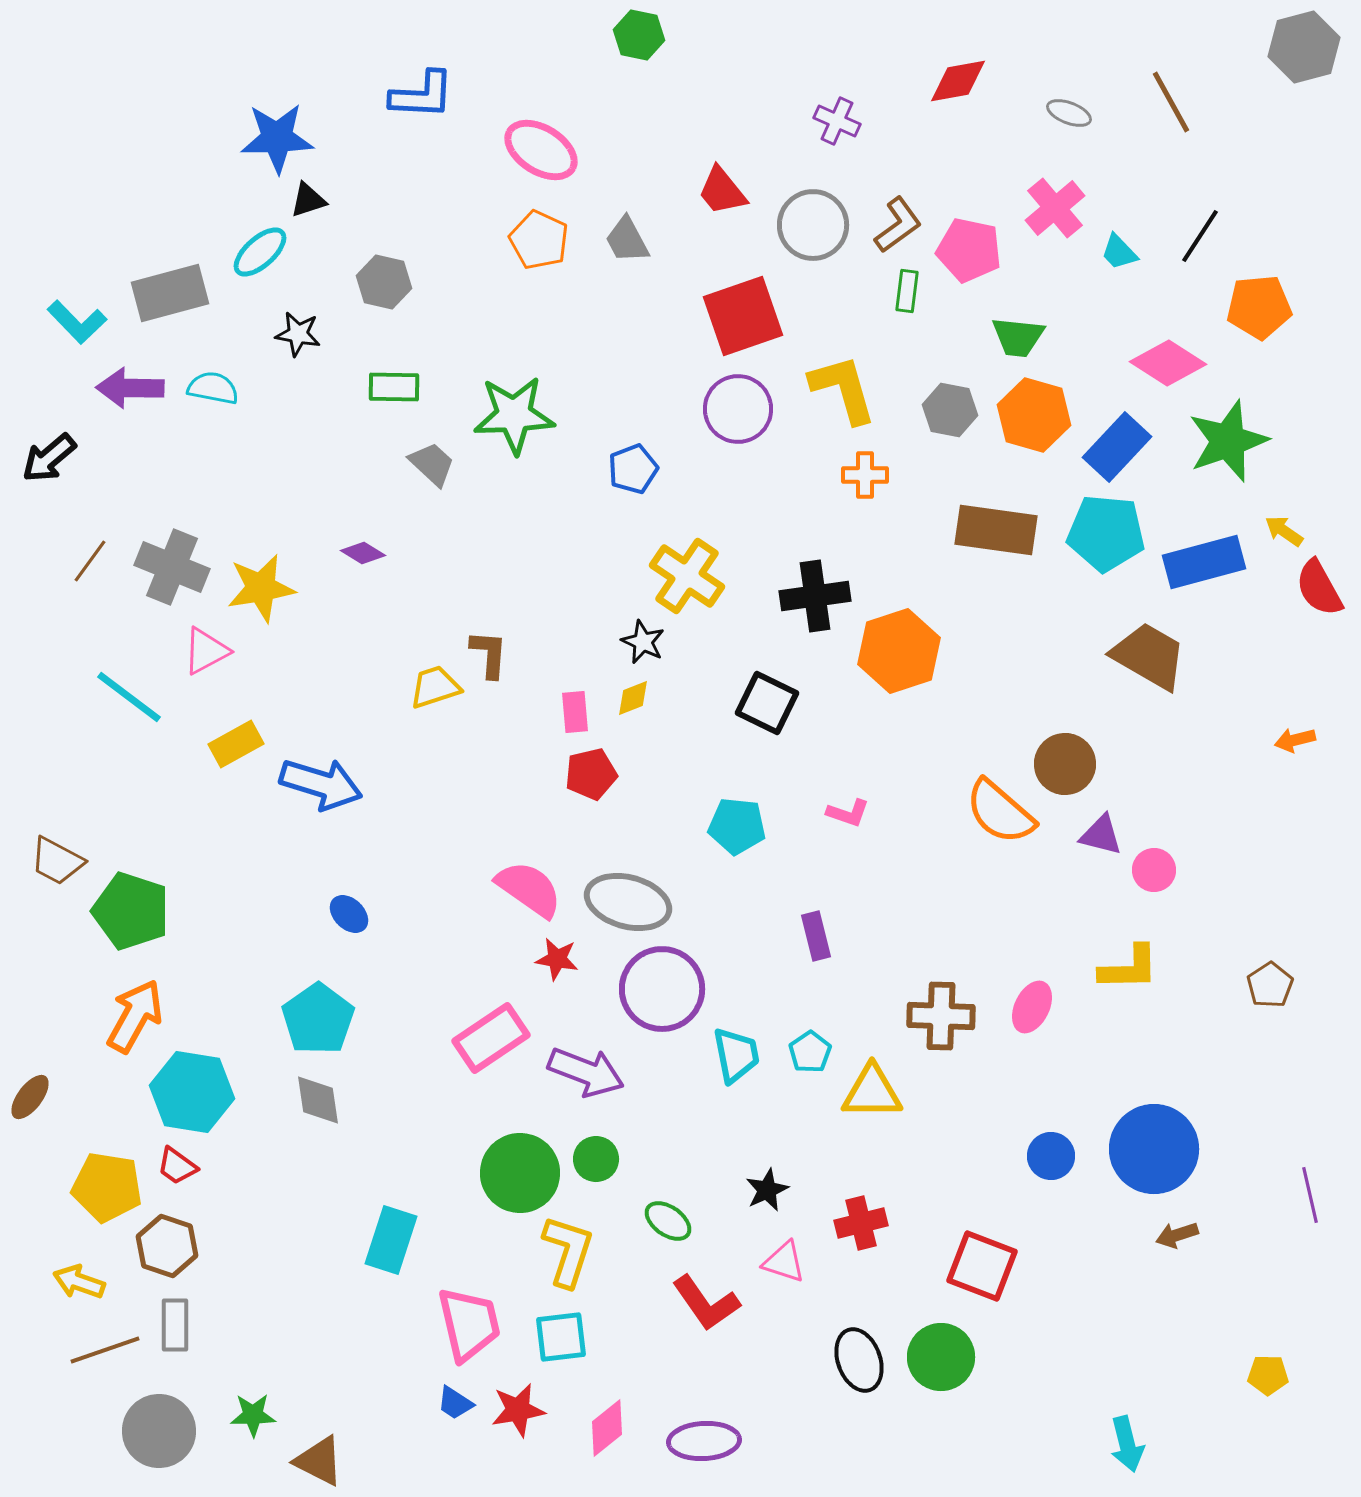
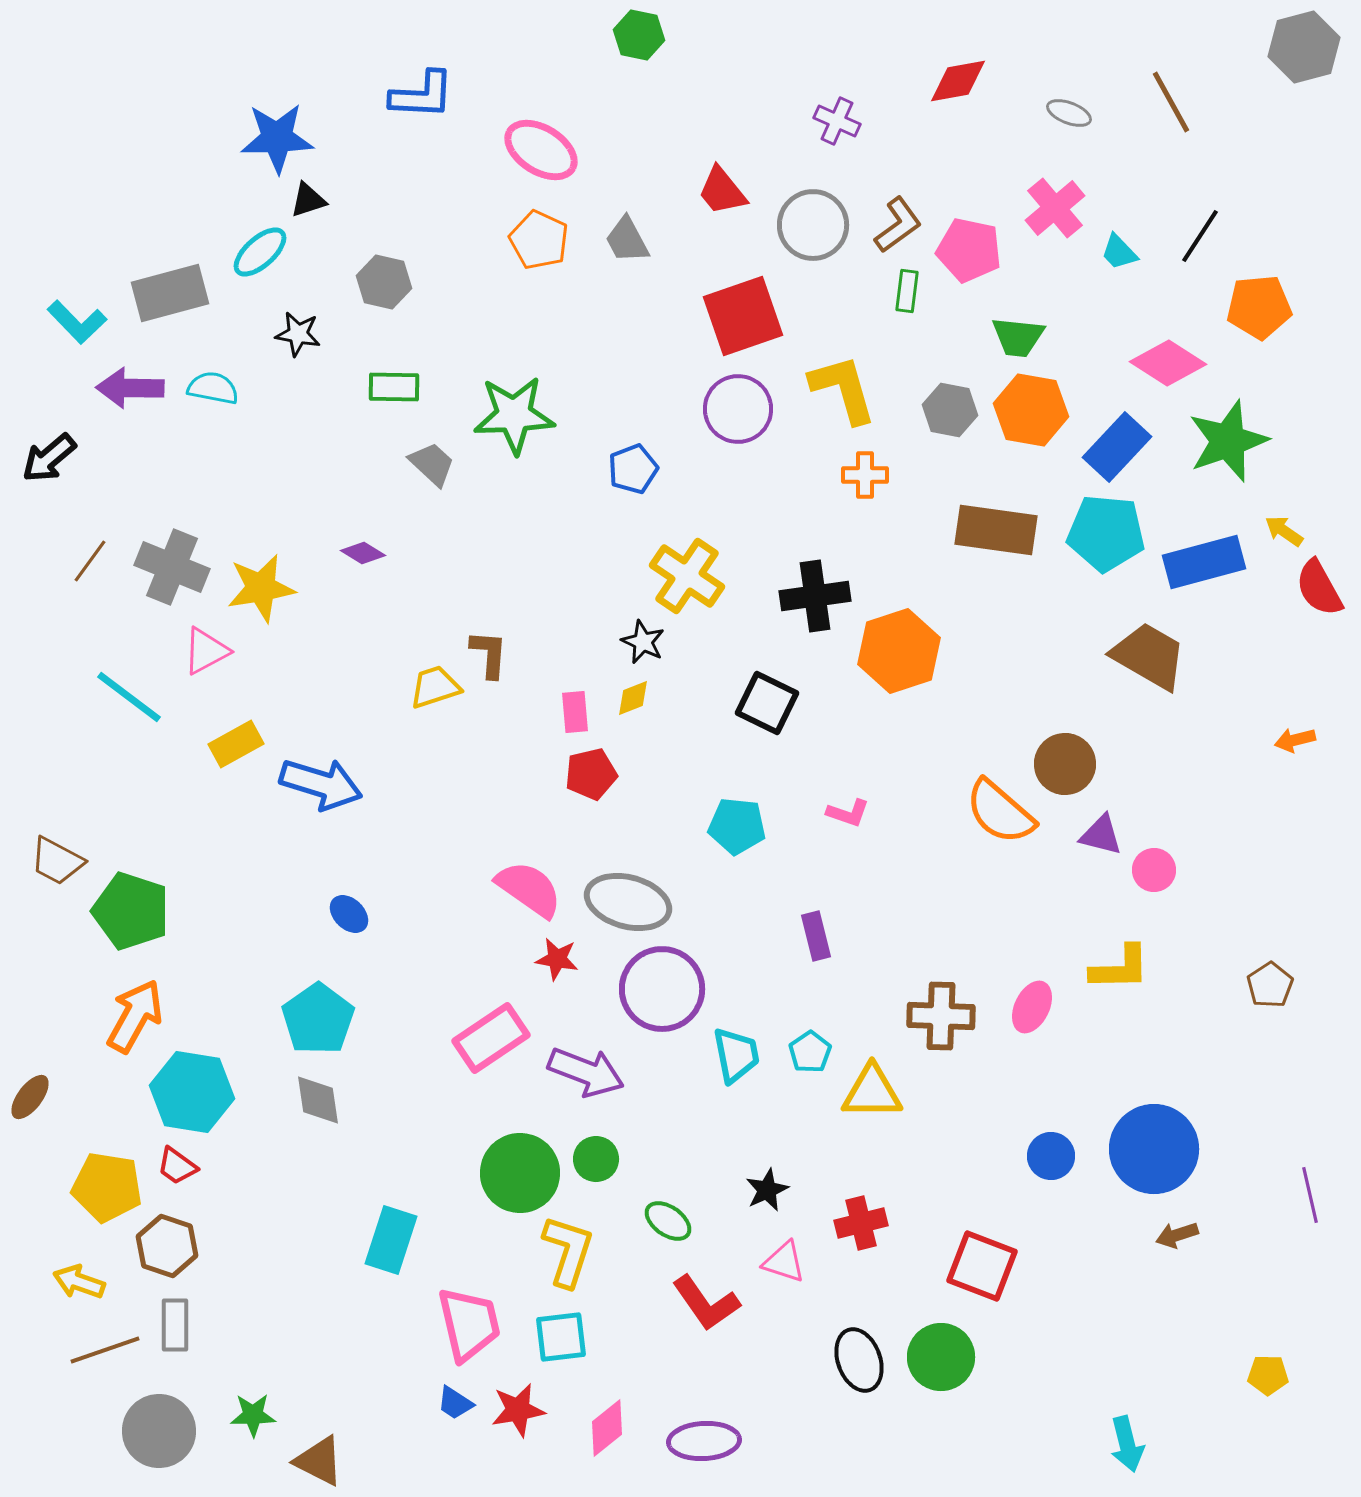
orange hexagon at (1034, 415): moved 3 px left, 5 px up; rotated 6 degrees counterclockwise
yellow L-shape at (1129, 968): moved 9 px left
